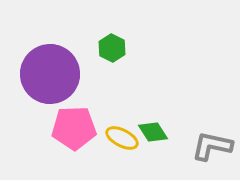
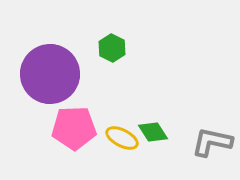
gray L-shape: moved 4 px up
